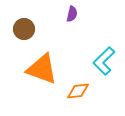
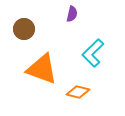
cyan L-shape: moved 11 px left, 8 px up
orange diamond: moved 1 px down; rotated 20 degrees clockwise
